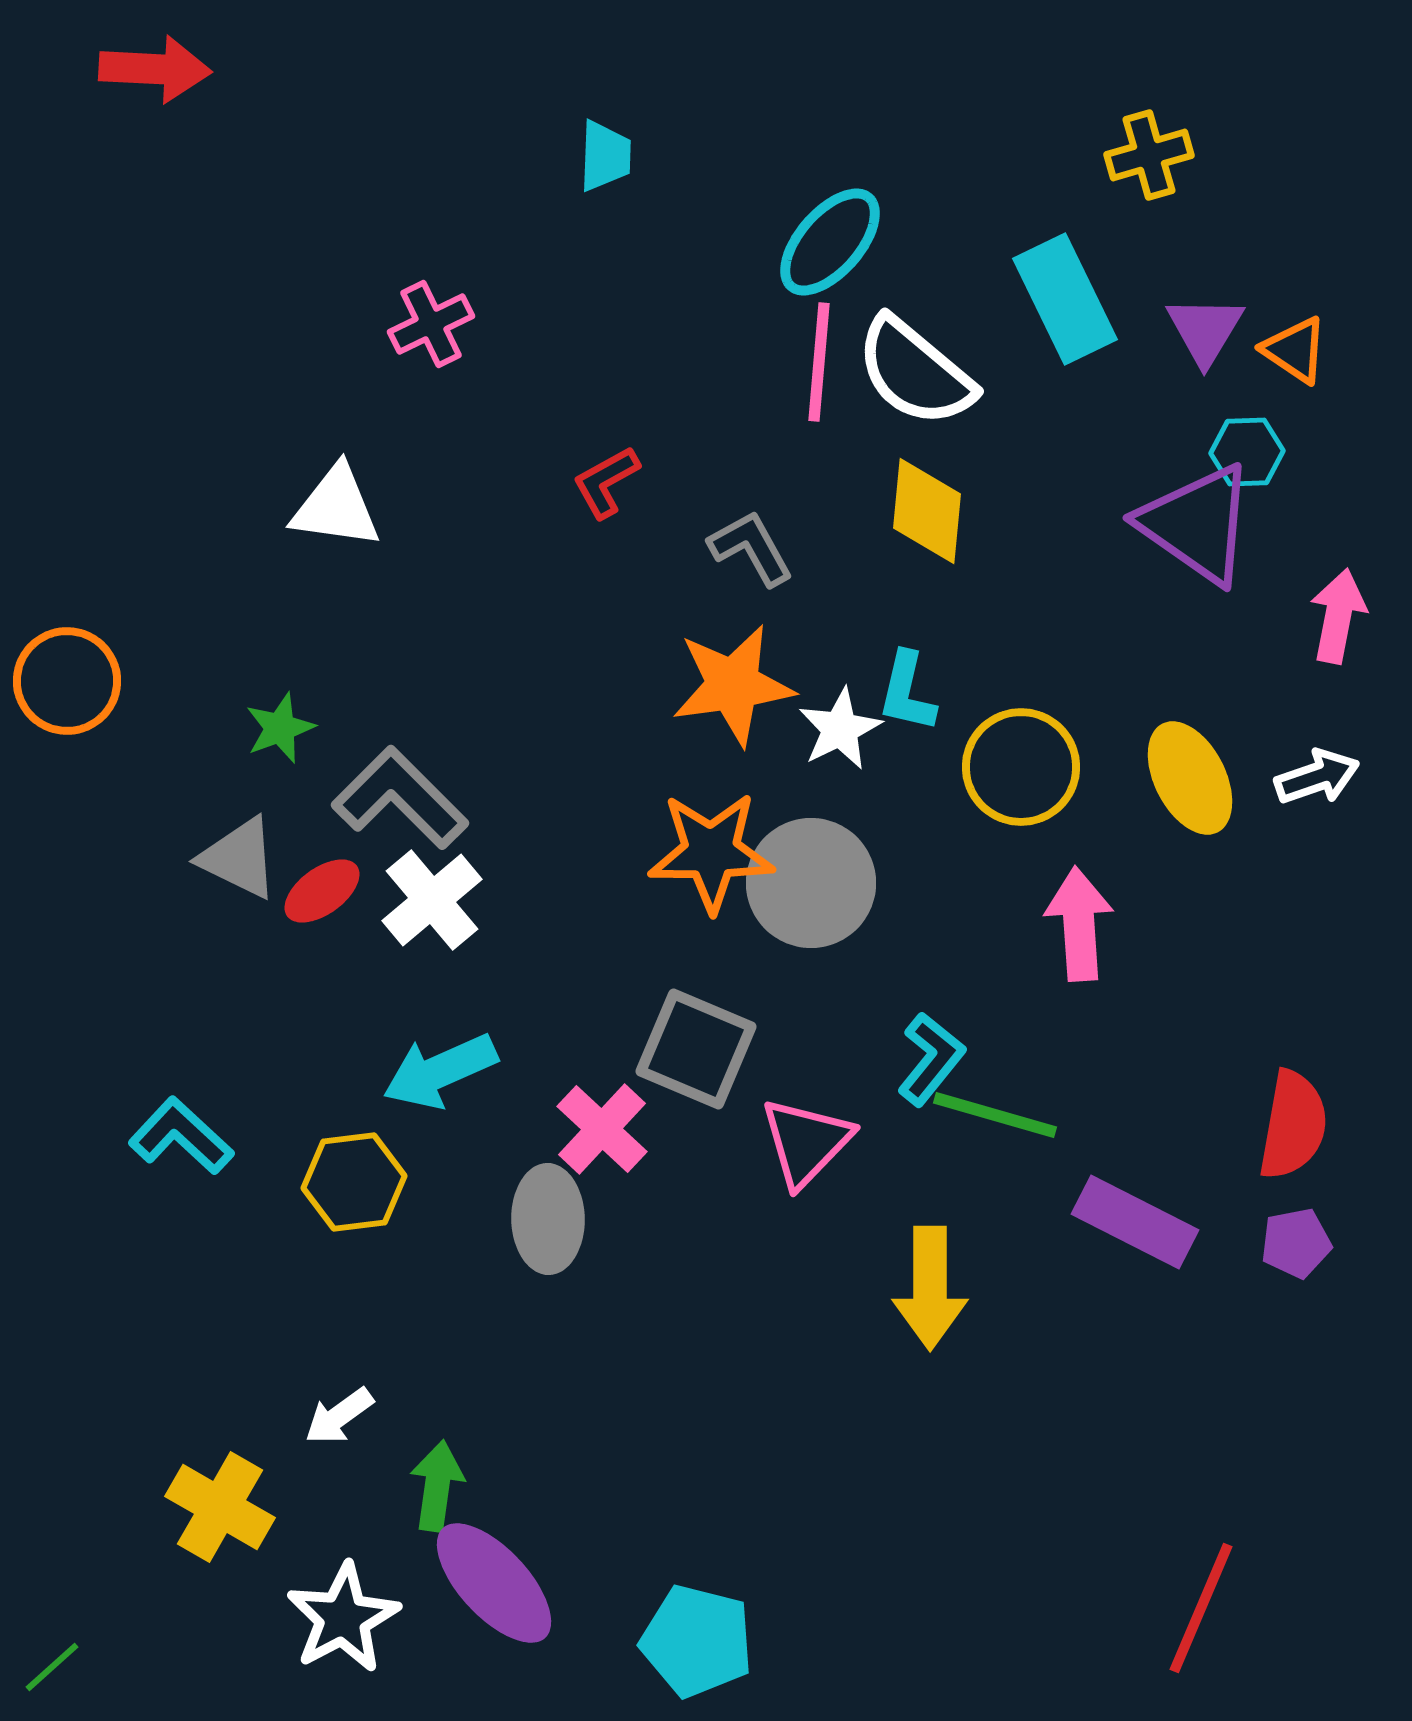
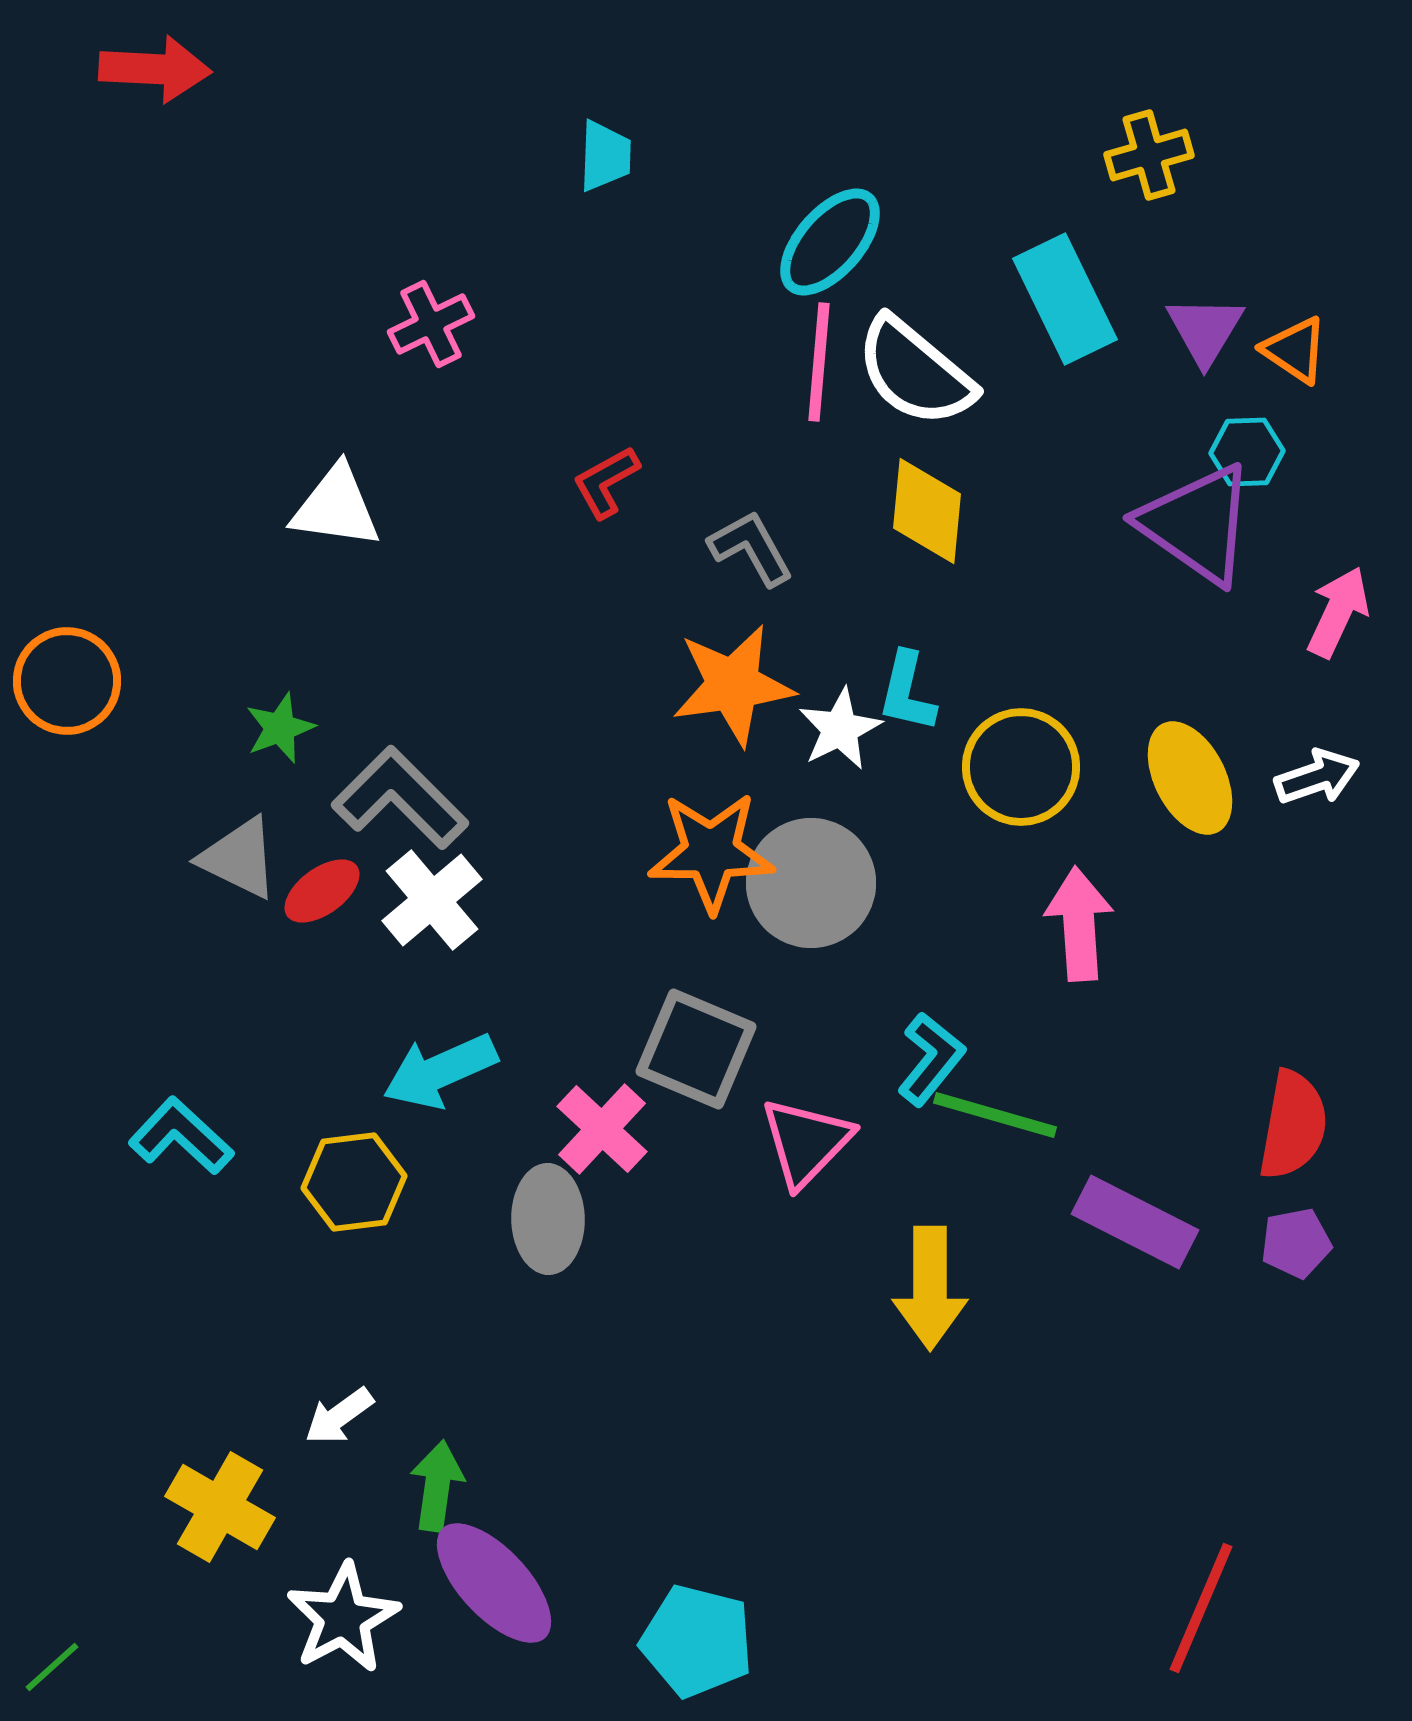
pink arrow at (1338, 616): moved 4 px up; rotated 14 degrees clockwise
